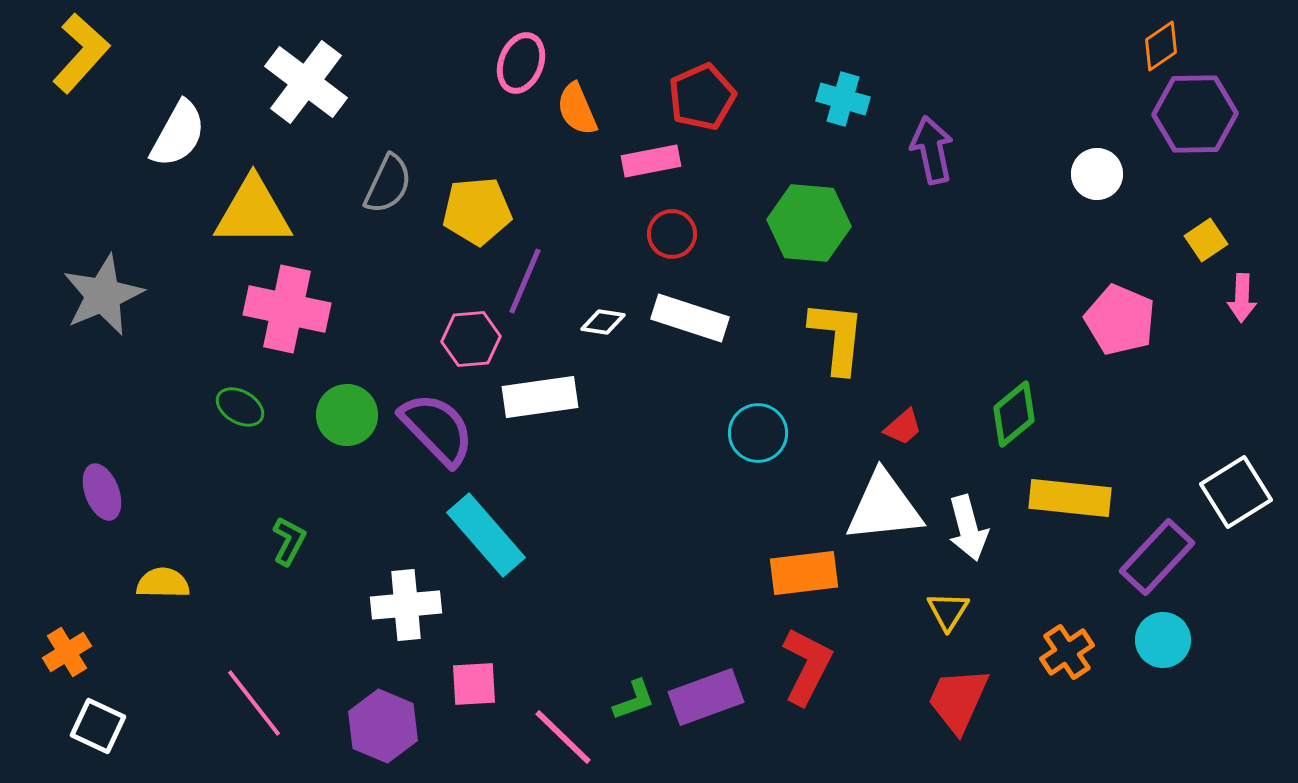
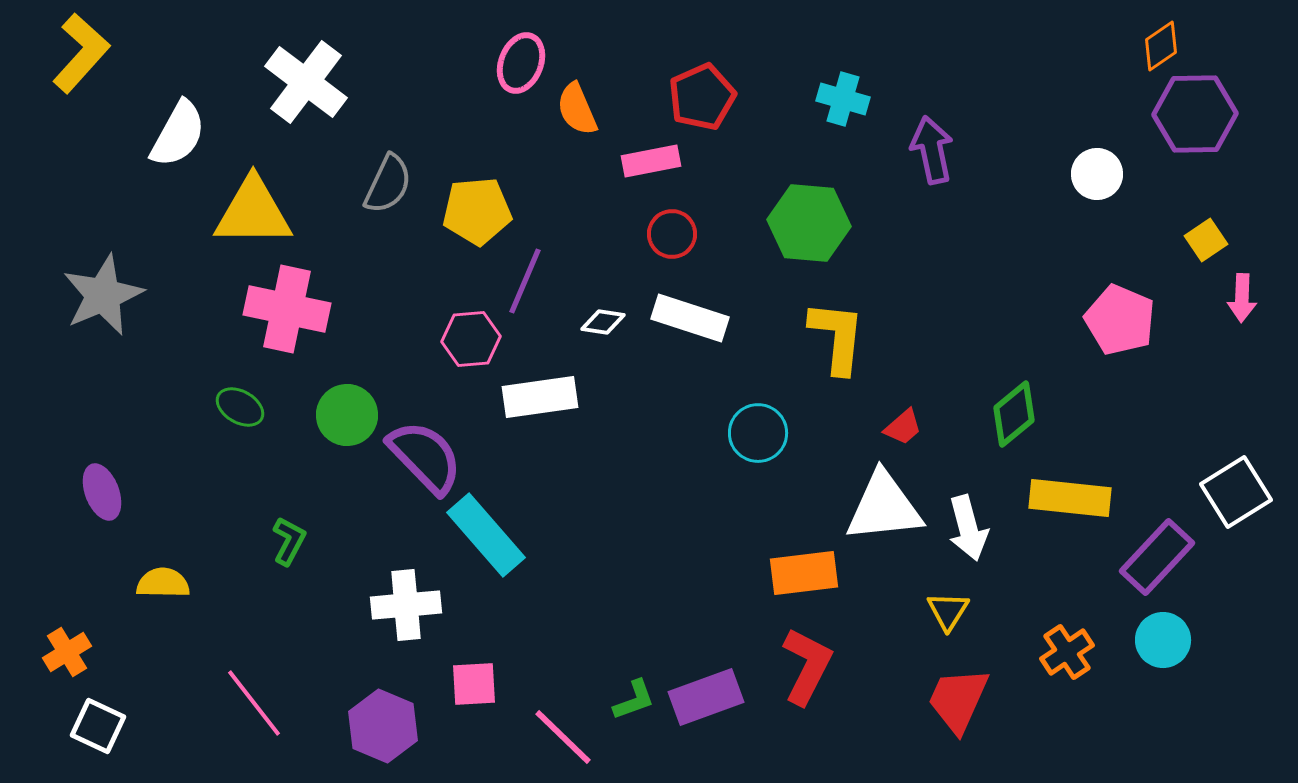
purple semicircle at (437, 429): moved 12 px left, 28 px down
